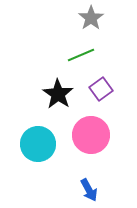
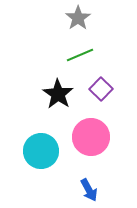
gray star: moved 13 px left
green line: moved 1 px left
purple square: rotated 10 degrees counterclockwise
pink circle: moved 2 px down
cyan circle: moved 3 px right, 7 px down
